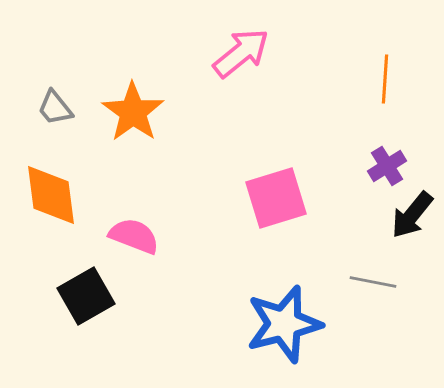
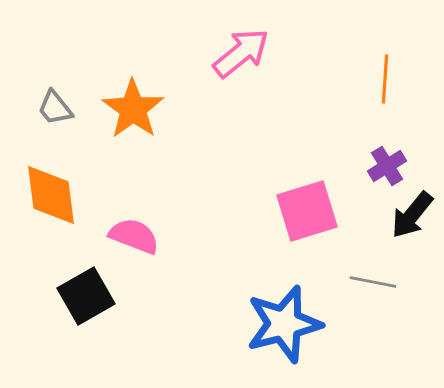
orange star: moved 3 px up
pink square: moved 31 px right, 13 px down
